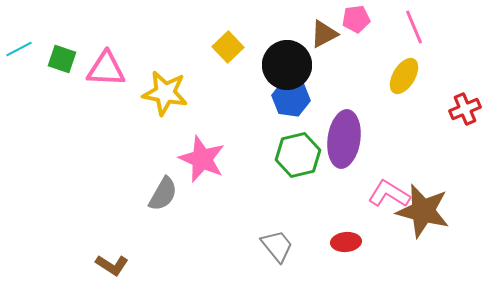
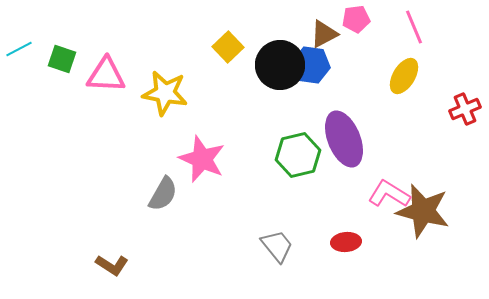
black circle: moved 7 px left
pink triangle: moved 6 px down
blue hexagon: moved 20 px right, 33 px up
purple ellipse: rotated 30 degrees counterclockwise
